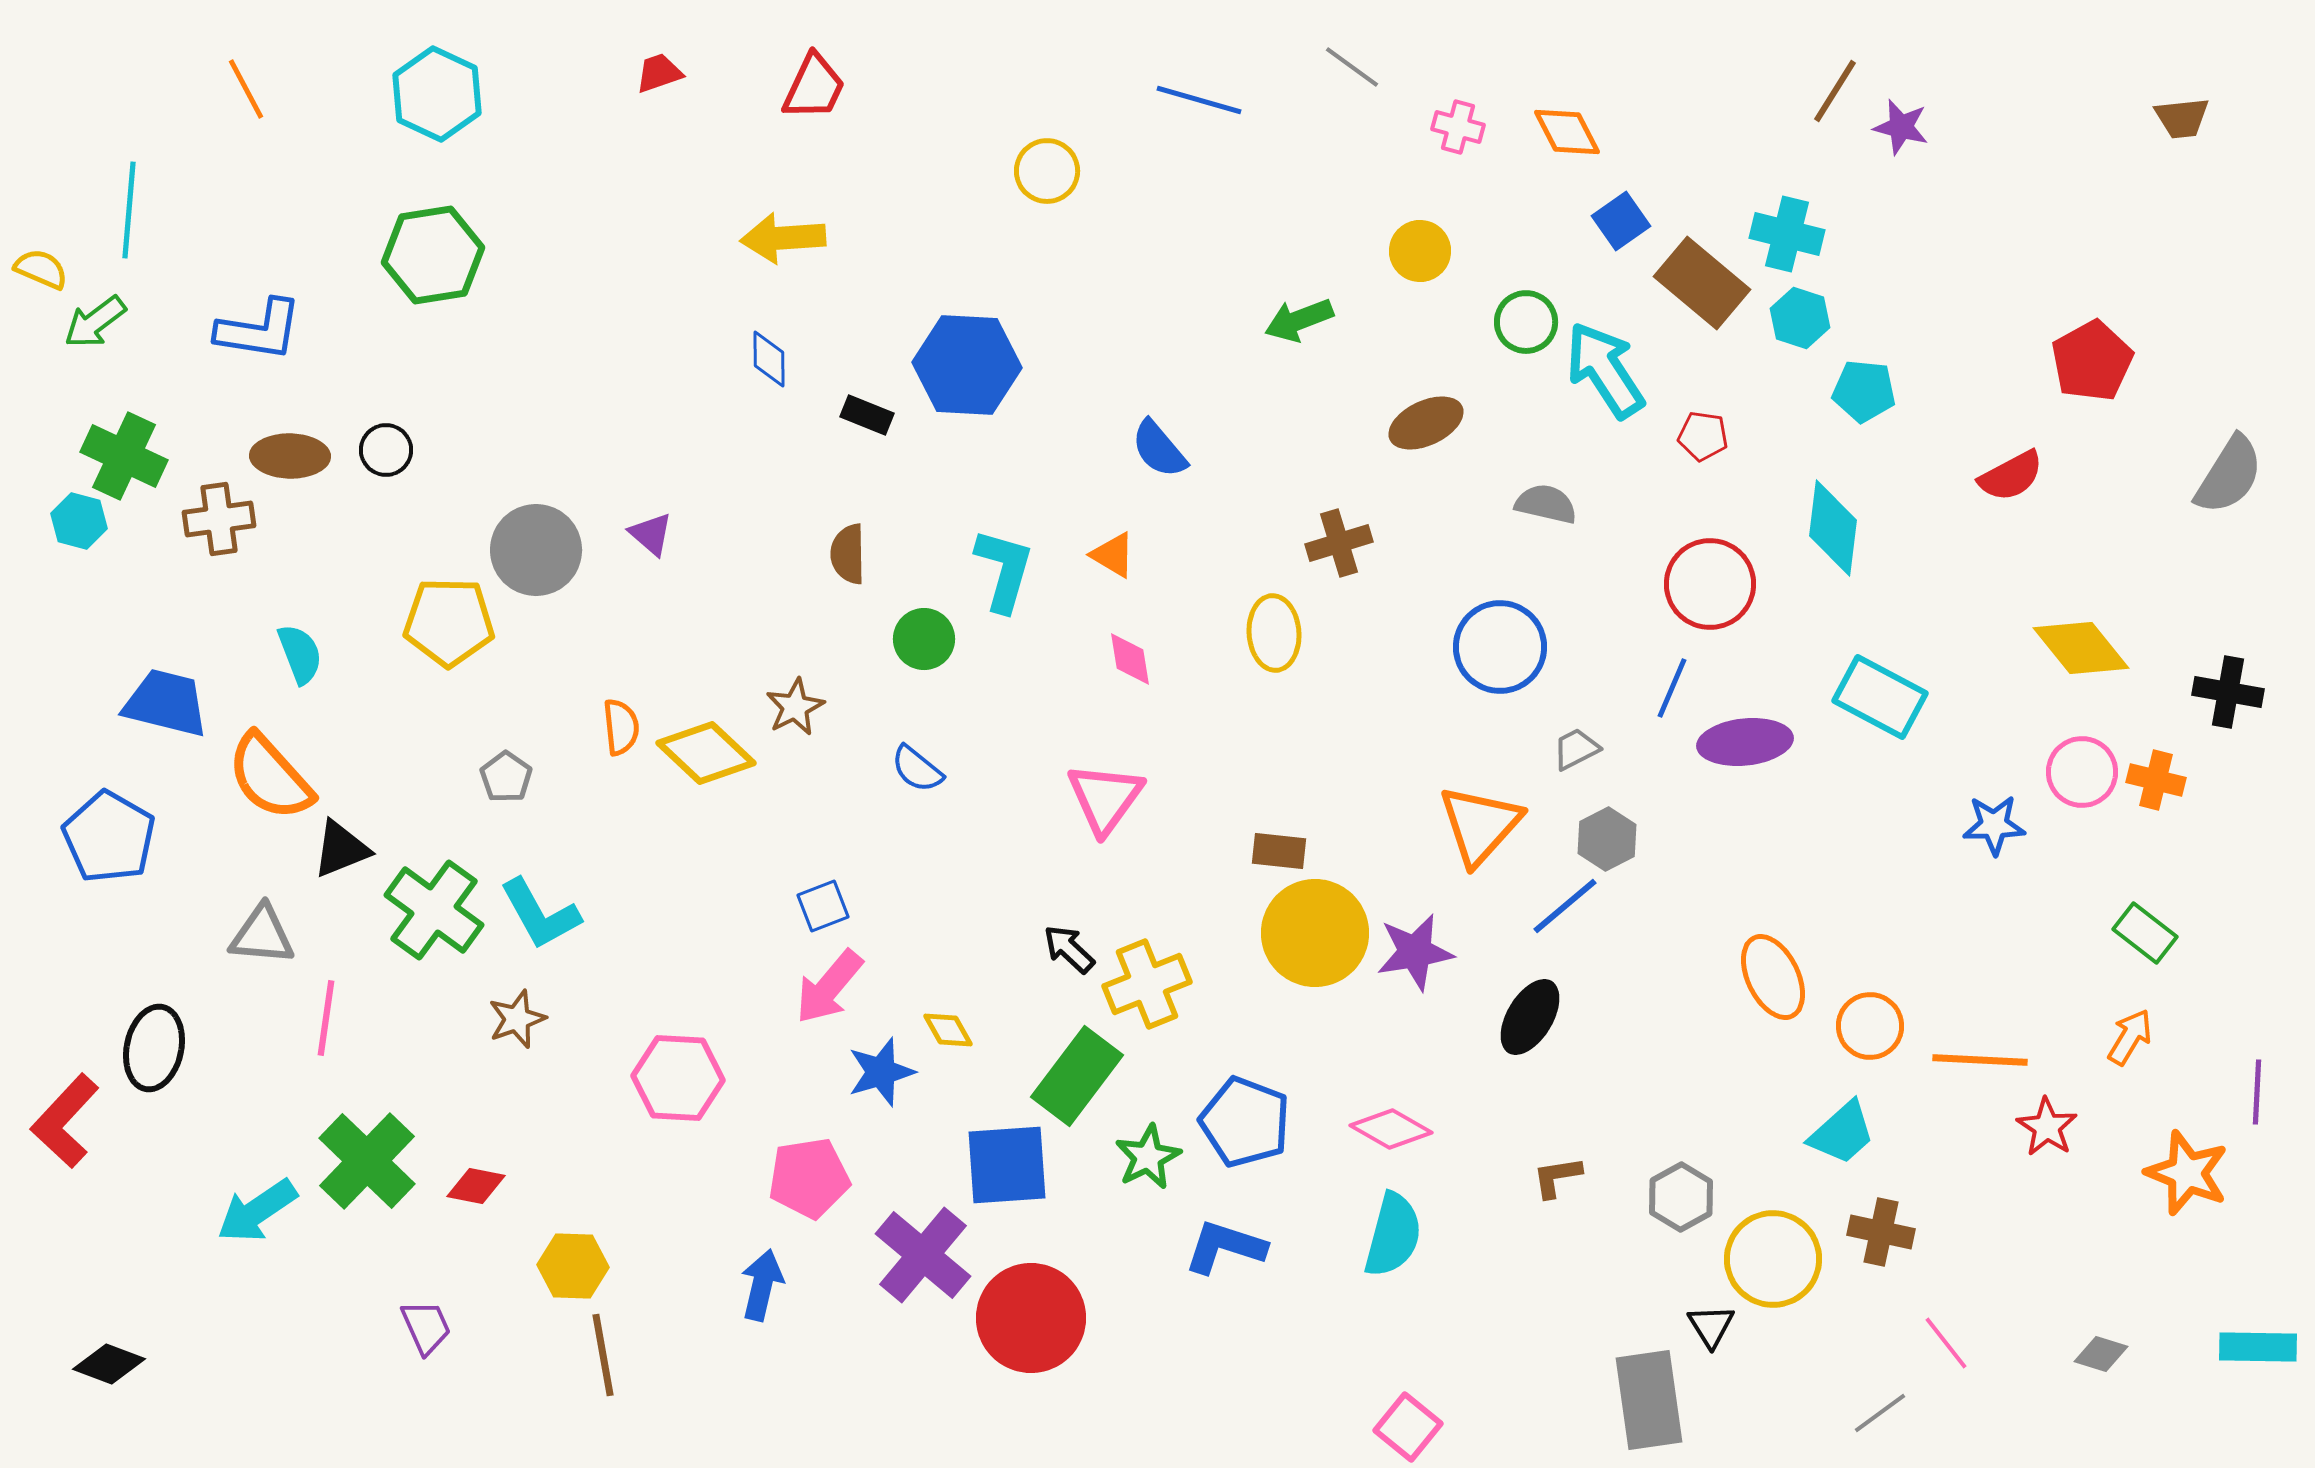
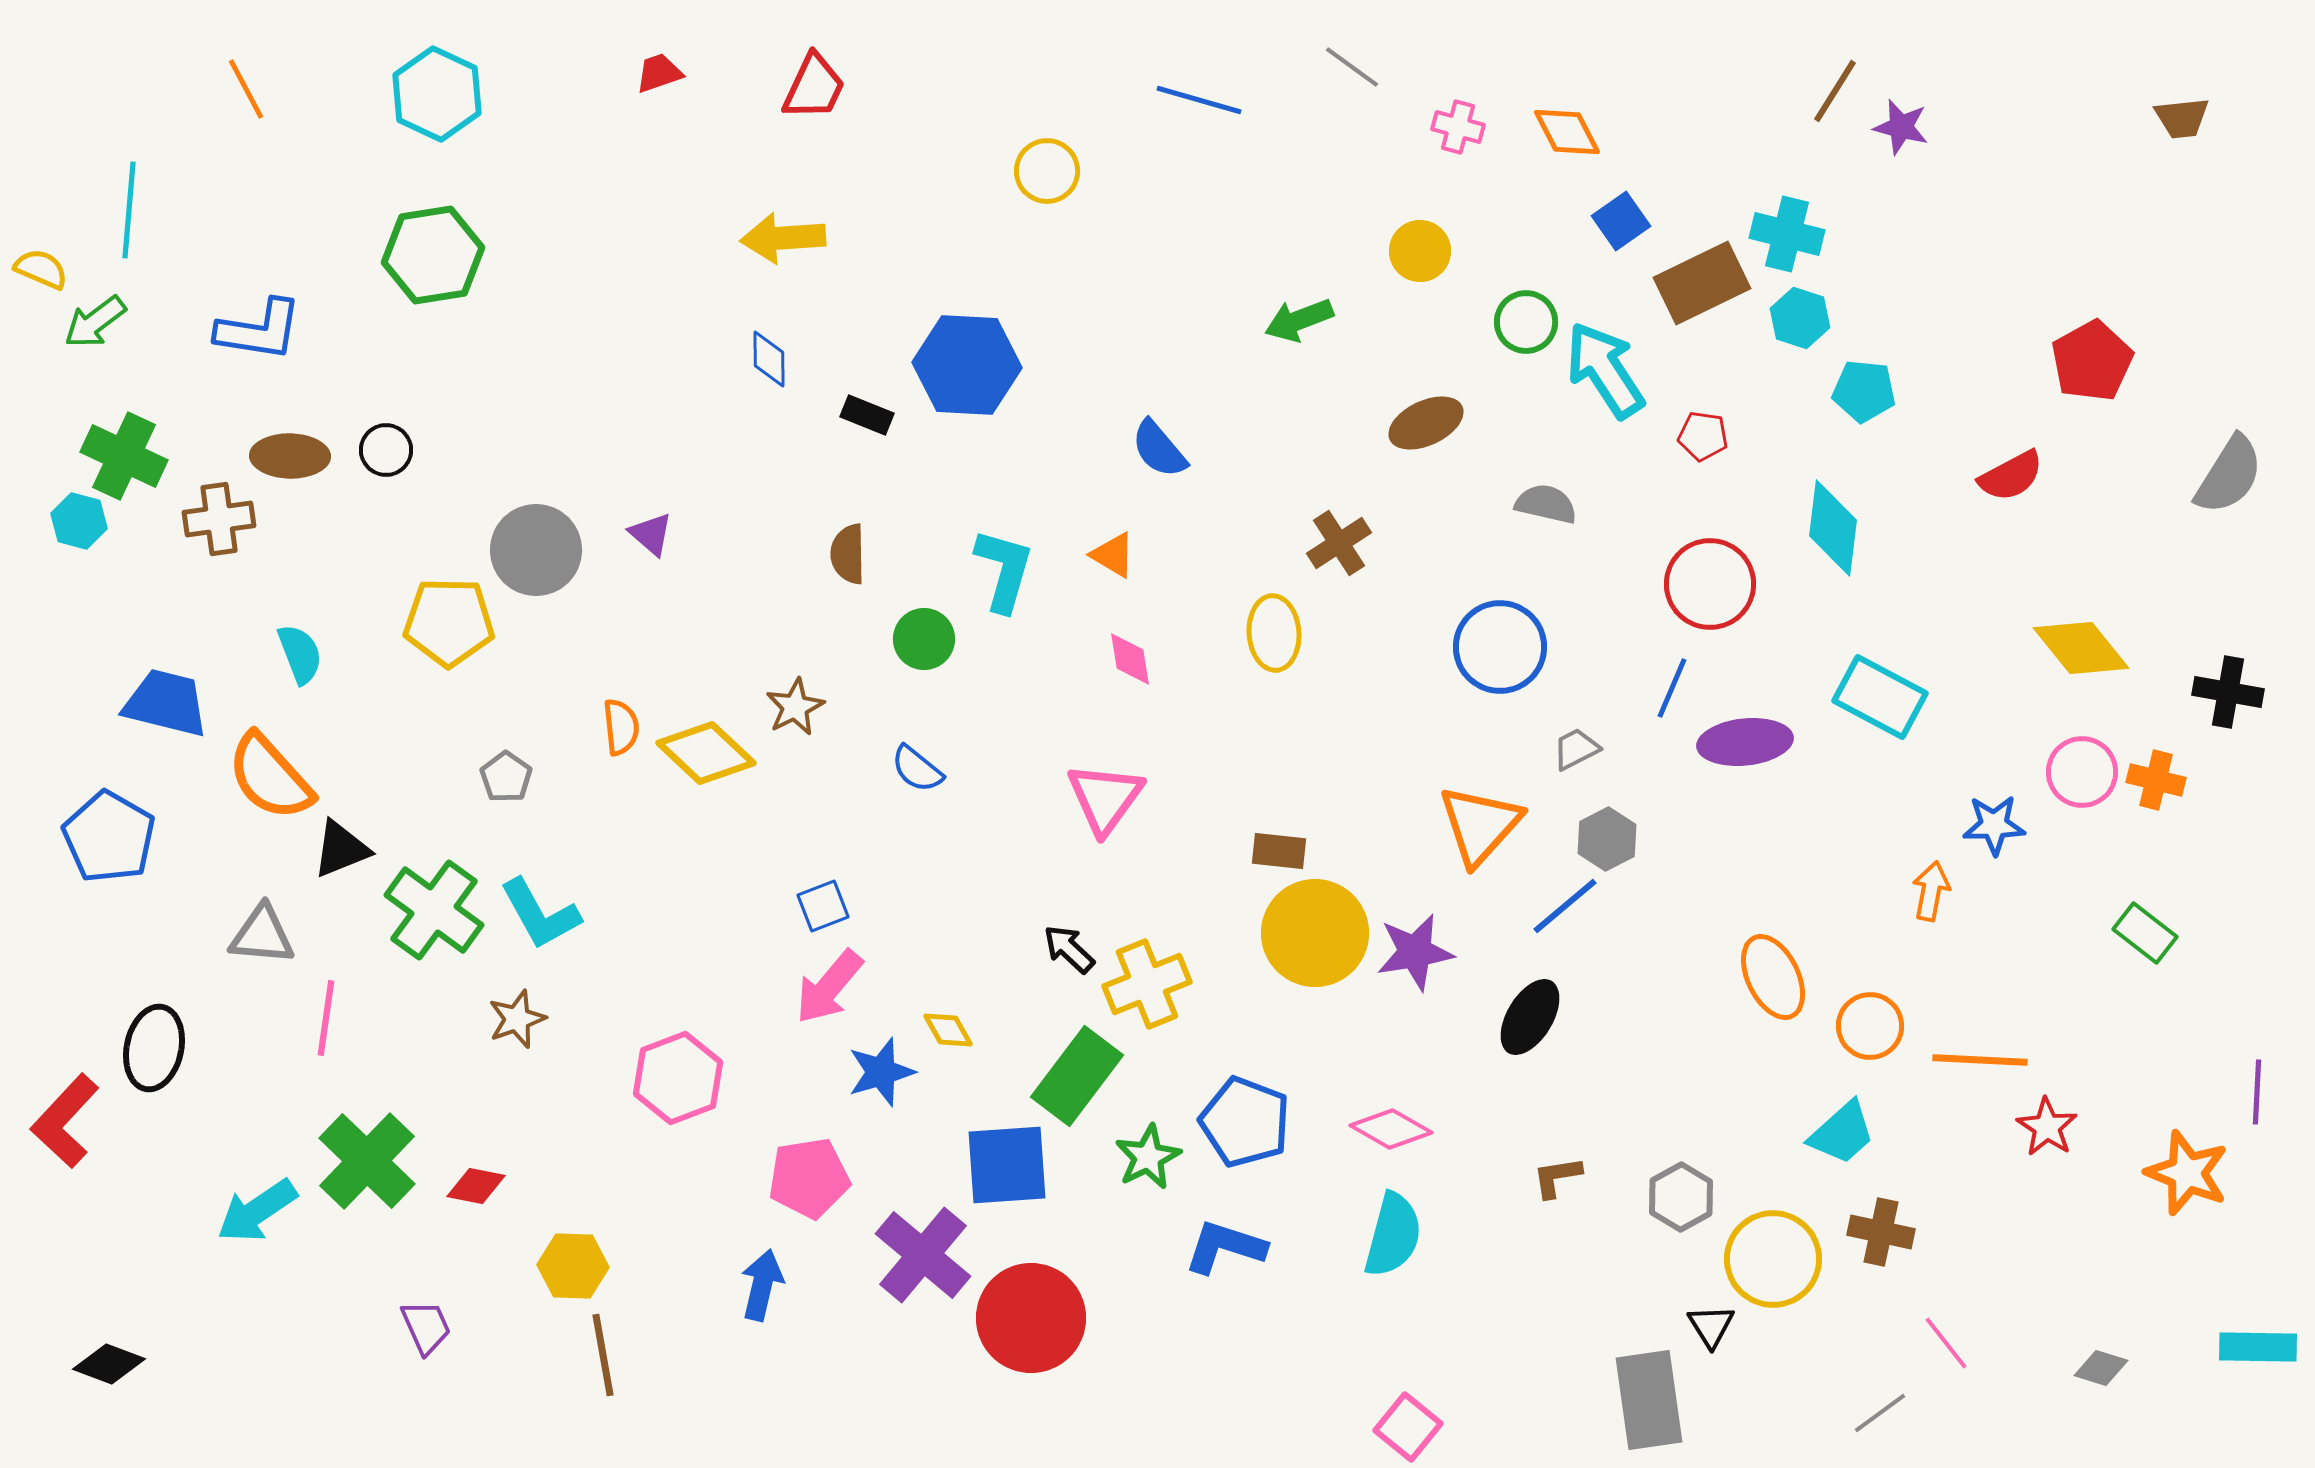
brown rectangle at (1702, 283): rotated 66 degrees counterclockwise
brown cross at (1339, 543): rotated 16 degrees counterclockwise
orange arrow at (2130, 1037): moved 199 px left, 146 px up; rotated 20 degrees counterclockwise
pink hexagon at (678, 1078): rotated 24 degrees counterclockwise
gray diamond at (2101, 1354): moved 14 px down
